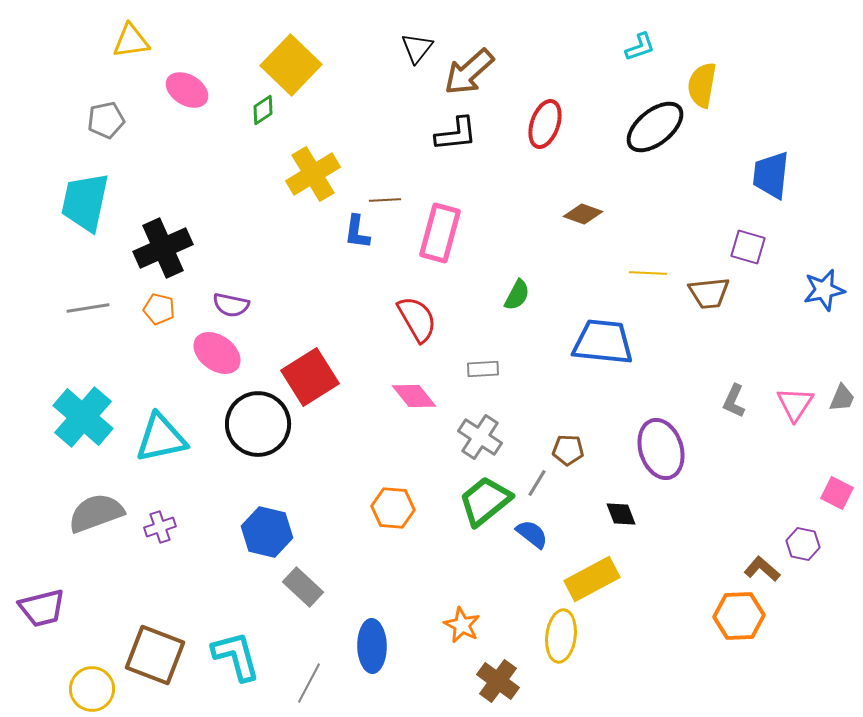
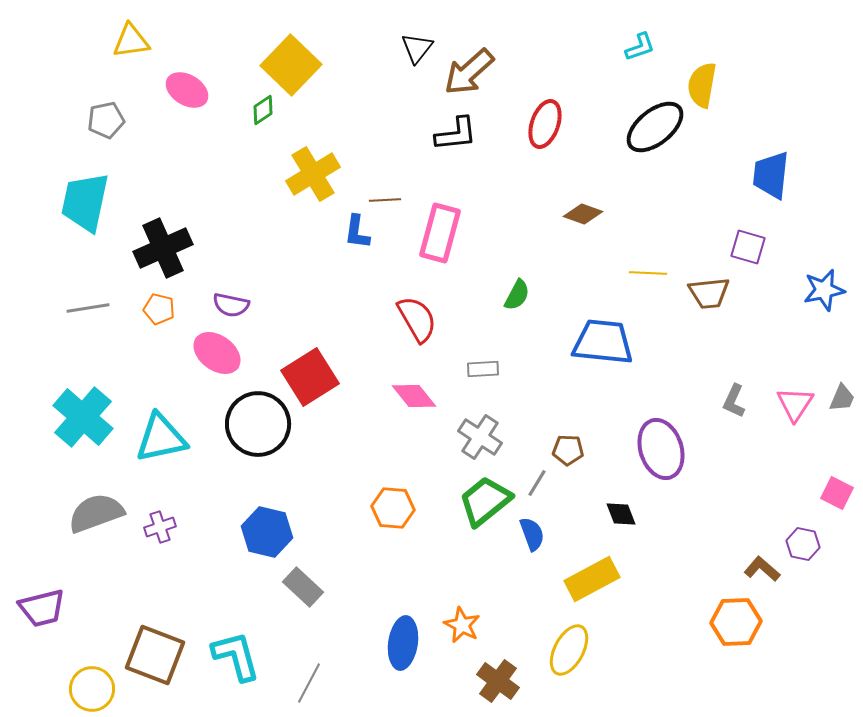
blue semicircle at (532, 534): rotated 32 degrees clockwise
orange hexagon at (739, 616): moved 3 px left, 6 px down
yellow ellipse at (561, 636): moved 8 px right, 14 px down; rotated 21 degrees clockwise
blue ellipse at (372, 646): moved 31 px right, 3 px up; rotated 9 degrees clockwise
